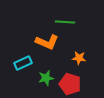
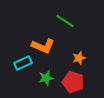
green line: moved 1 px up; rotated 30 degrees clockwise
orange L-shape: moved 4 px left, 4 px down
orange star: rotated 24 degrees counterclockwise
red pentagon: moved 3 px right, 2 px up
